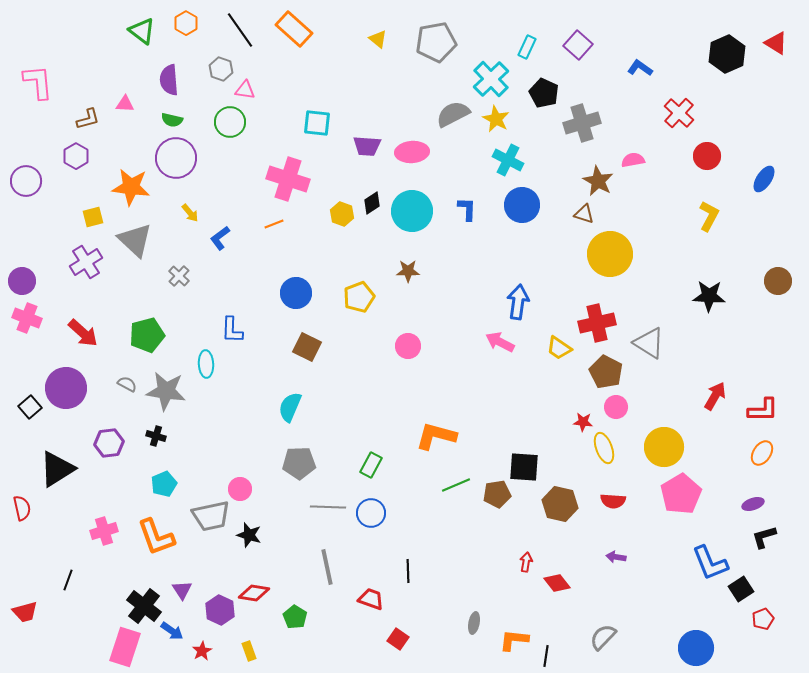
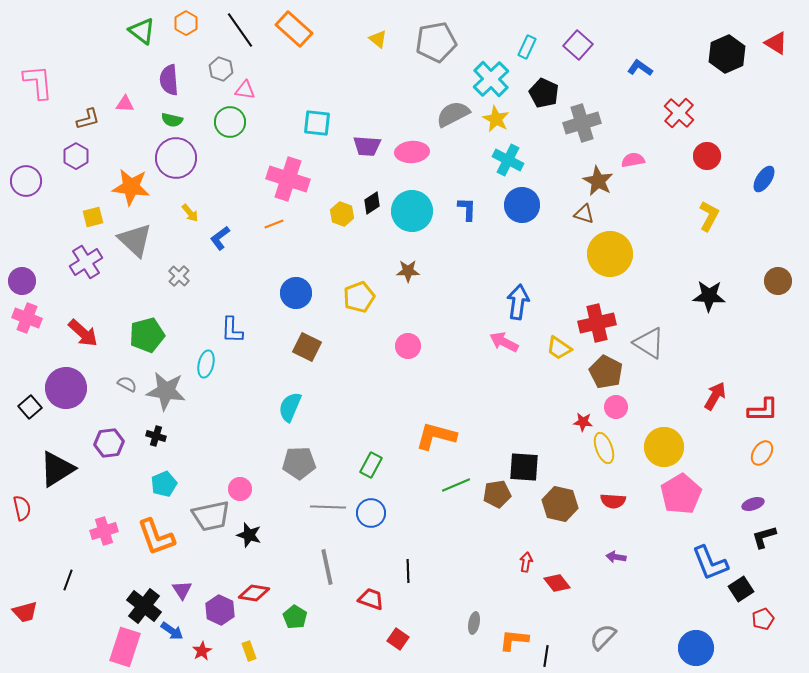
pink arrow at (500, 342): moved 4 px right
cyan ellipse at (206, 364): rotated 16 degrees clockwise
